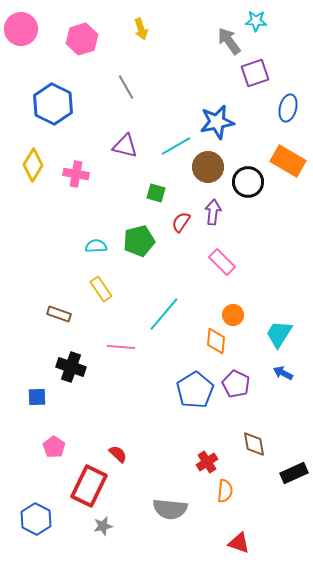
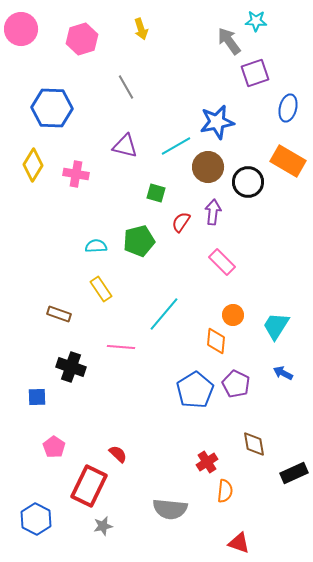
blue hexagon at (53, 104): moved 1 px left, 4 px down; rotated 24 degrees counterclockwise
cyan trapezoid at (279, 334): moved 3 px left, 8 px up
